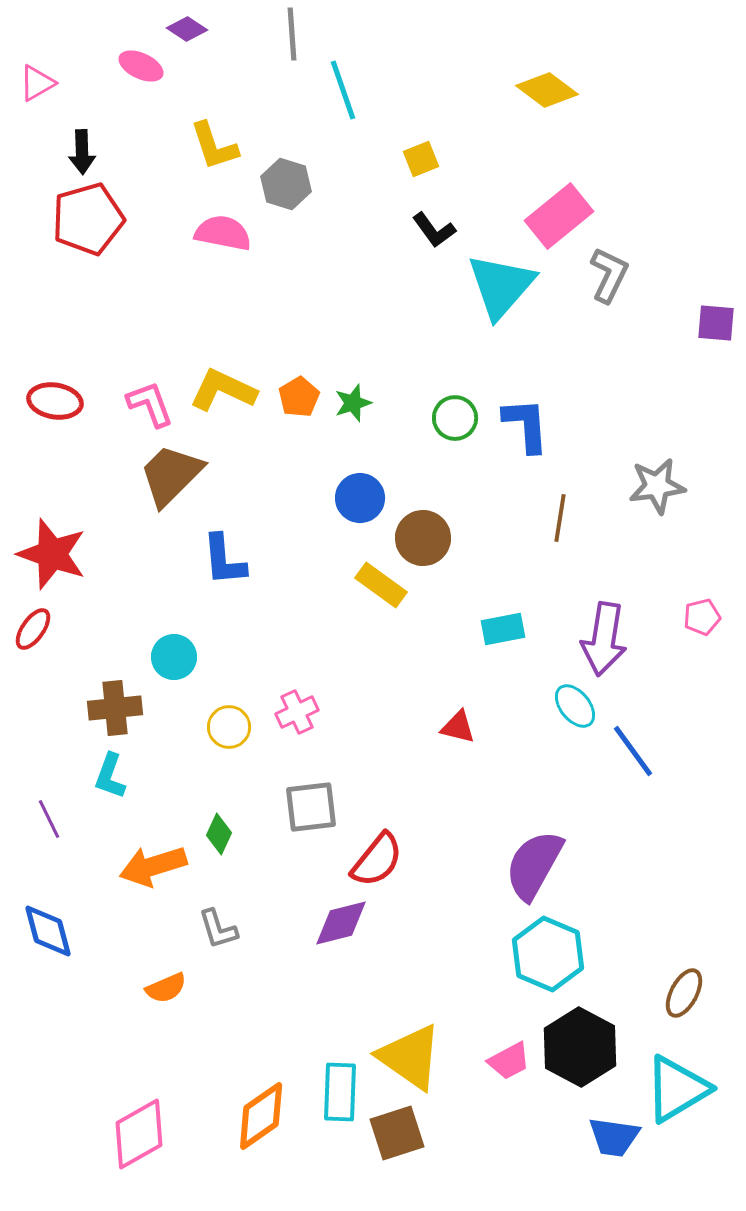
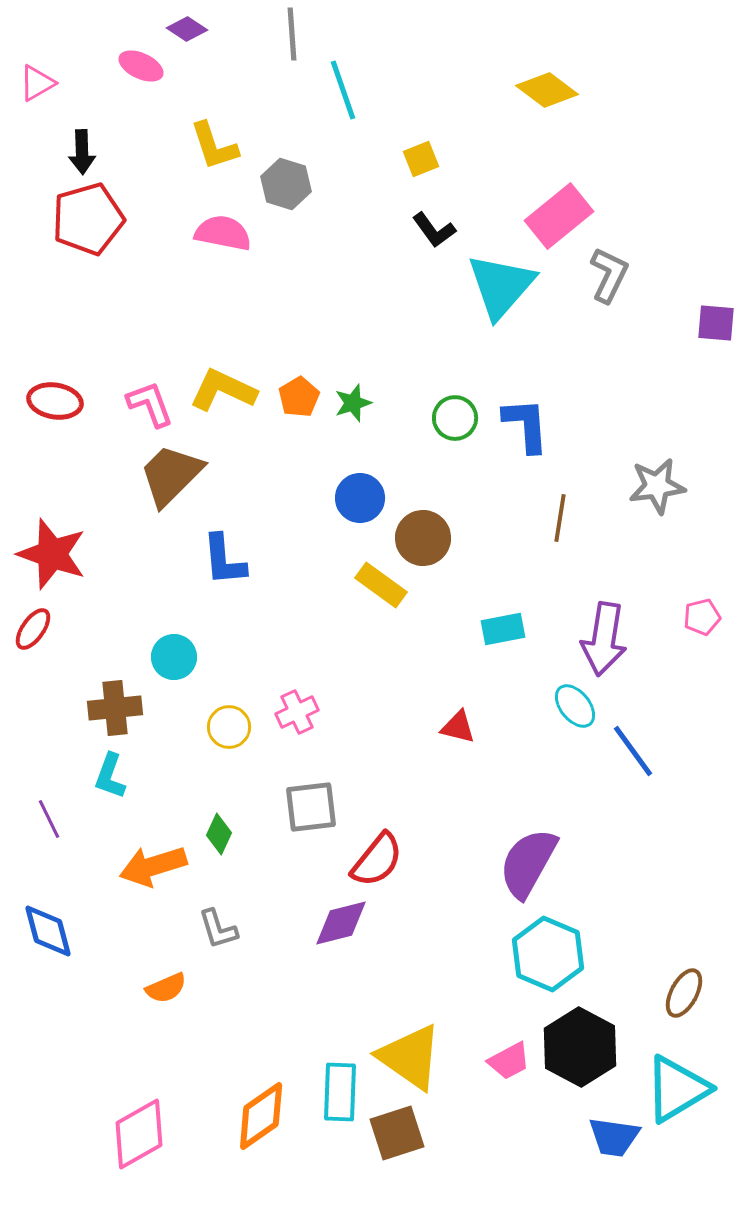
purple semicircle at (534, 865): moved 6 px left, 2 px up
